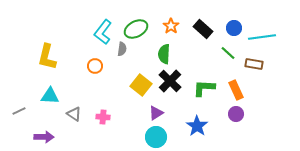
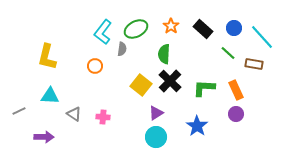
cyan line: rotated 56 degrees clockwise
